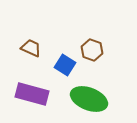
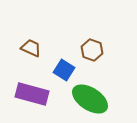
blue square: moved 1 px left, 5 px down
green ellipse: moved 1 px right; rotated 12 degrees clockwise
